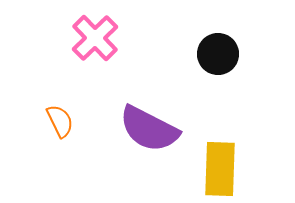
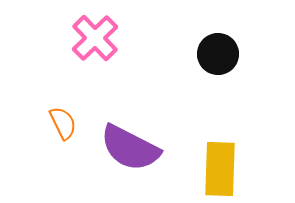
orange semicircle: moved 3 px right, 2 px down
purple semicircle: moved 19 px left, 19 px down
